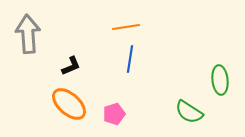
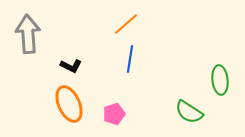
orange line: moved 3 px up; rotated 32 degrees counterclockwise
black L-shape: rotated 50 degrees clockwise
orange ellipse: rotated 24 degrees clockwise
